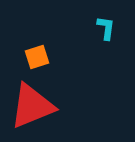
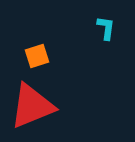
orange square: moved 1 px up
